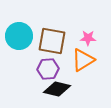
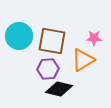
pink star: moved 6 px right
black diamond: moved 2 px right
